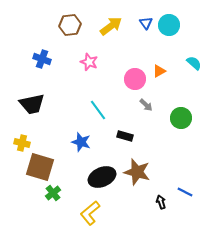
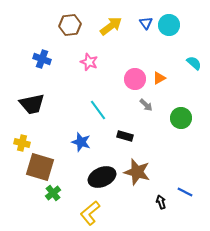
orange triangle: moved 7 px down
